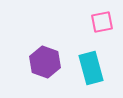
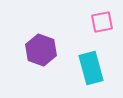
purple hexagon: moved 4 px left, 12 px up
